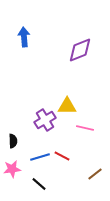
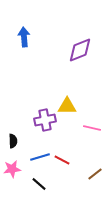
purple cross: rotated 20 degrees clockwise
pink line: moved 7 px right
red line: moved 4 px down
